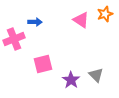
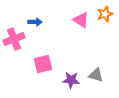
gray triangle: rotated 28 degrees counterclockwise
purple star: rotated 30 degrees counterclockwise
